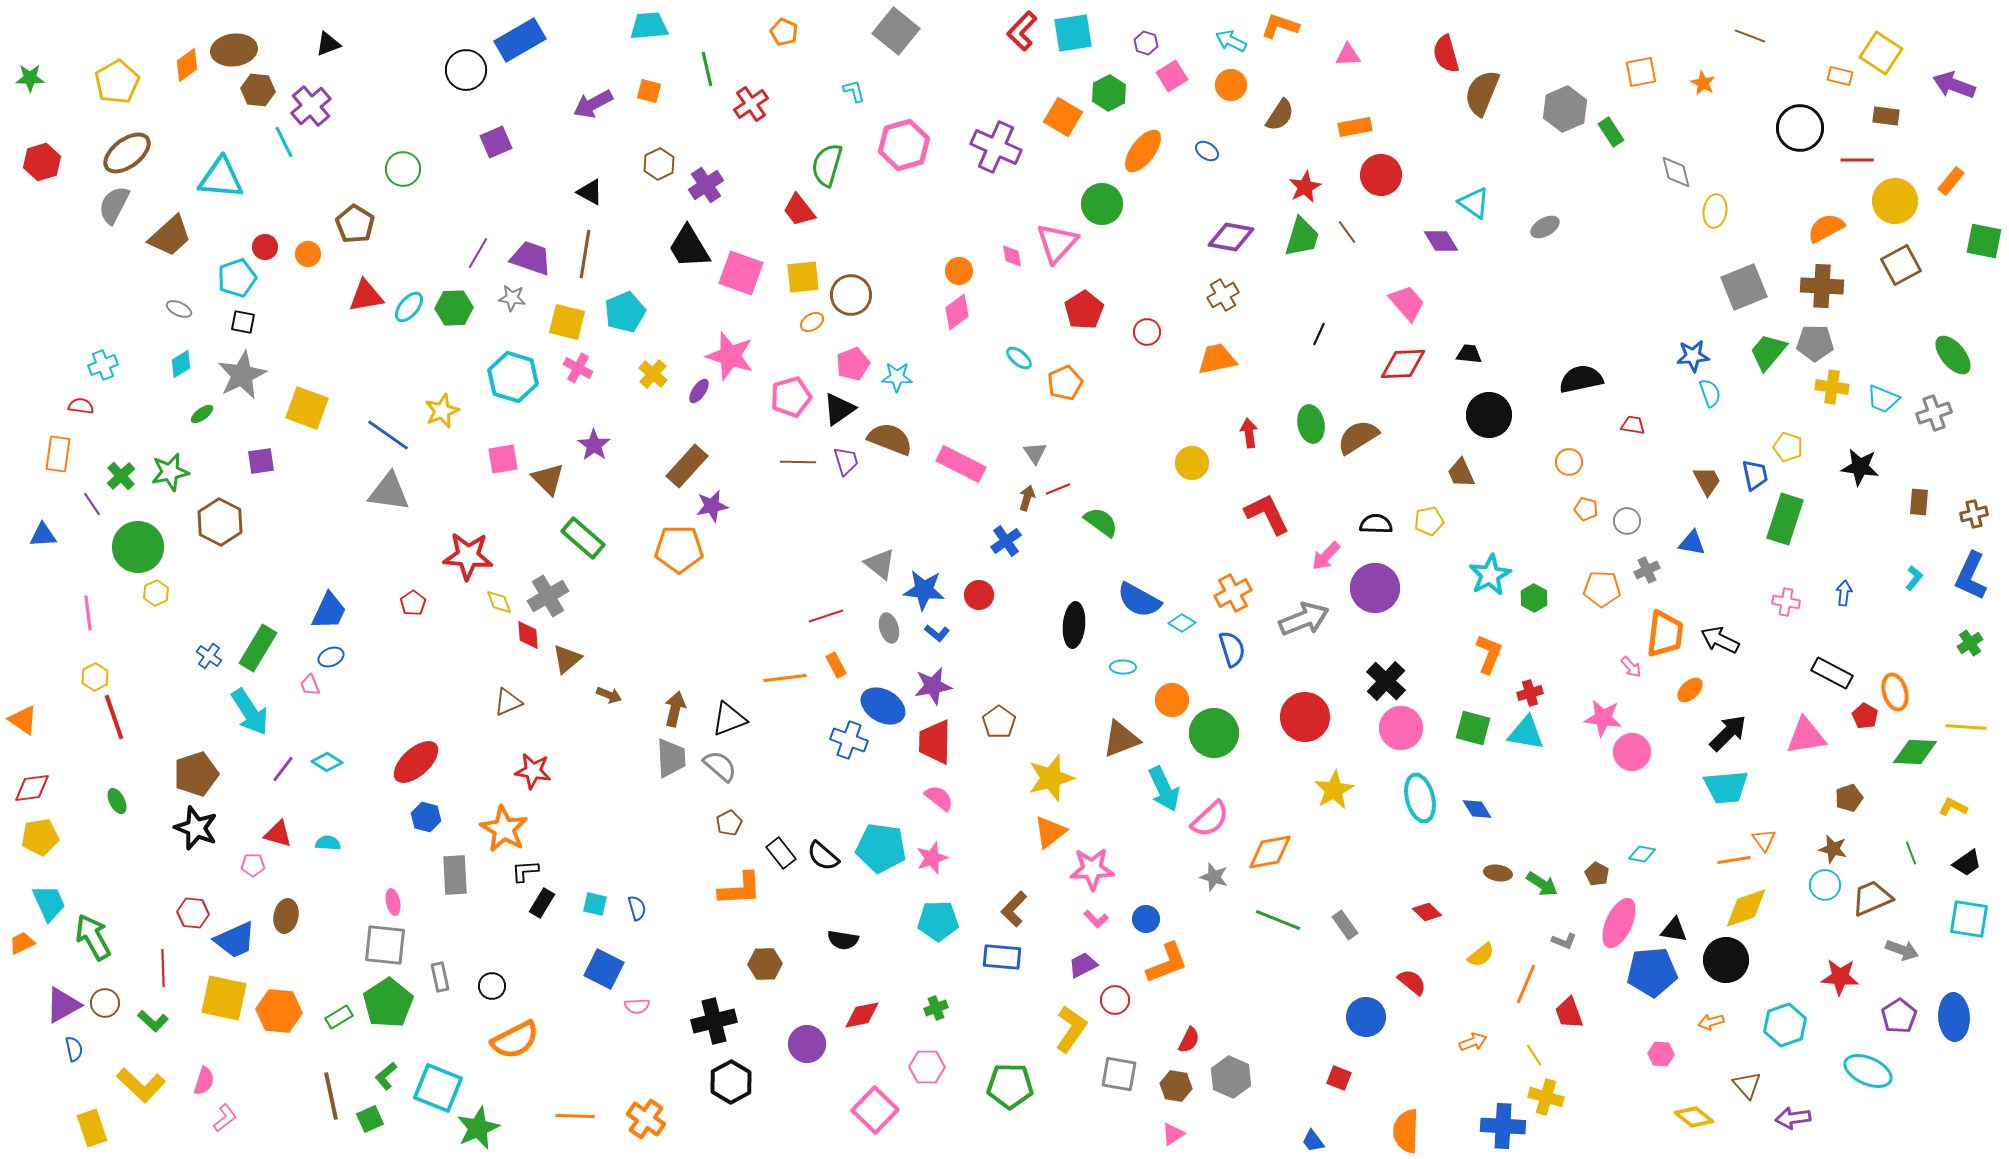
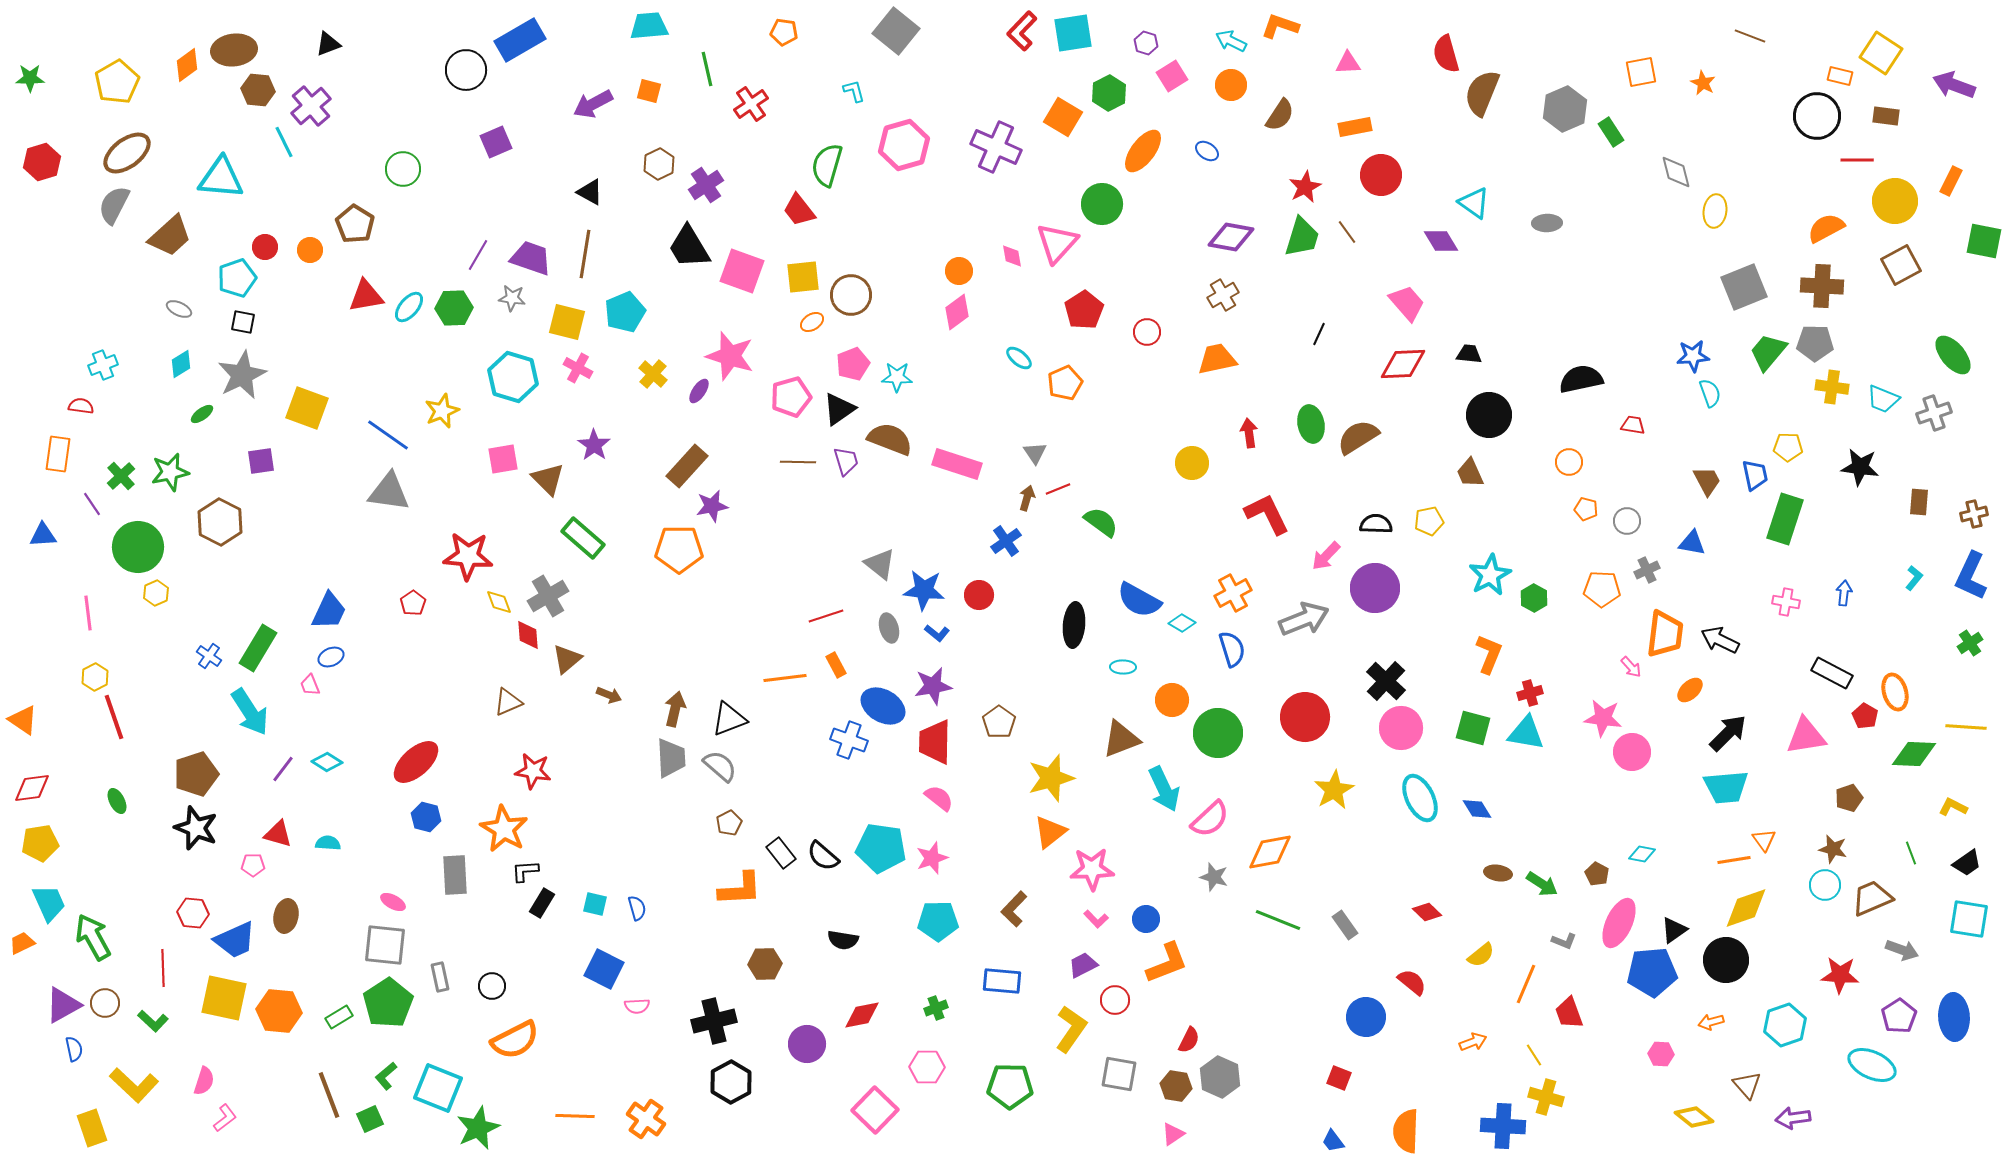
orange pentagon at (784, 32): rotated 16 degrees counterclockwise
pink triangle at (1348, 55): moved 8 px down
black circle at (1800, 128): moved 17 px right, 12 px up
orange rectangle at (1951, 181): rotated 12 degrees counterclockwise
gray ellipse at (1545, 227): moved 2 px right, 4 px up; rotated 28 degrees clockwise
purple line at (478, 253): moved 2 px down
orange circle at (308, 254): moved 2 px right, 4 px up
pink square at (741, 273): moved 1 px right, 2 px up
yellow pentagon at (1788, 447): rotated 16 degrees counterclockwise
pink rectangle at (961, 464): moved 4 px left; rotated 9 degrees counterclockwise
brown trapezoid at (1461, 473): moved 9 px right
green circle at (1214, 733): moved 4 px right
green diamond at (1915, 752): moved 1 px left, 2 px down
cyan ellipse at (1420, 798): rotated 12 degrees counterclockwise
yellow pentagon at (40, 837): moved 6 px down
pink ellipse at (393, 902): rotated 50 degrees counterclockwise
black triangle at (1674, 930): rotated 44 degrees counterclockwise
blue rectangle at (1002, 957): moved 24 px down
red star at (1840, 977): moved 2 px up
cyan ellipse at (1868, 1071): moved 4 px right, 6 px up
gray hexagon at (1231, 1077): moved 11 px left
yellow L-shape at (141, 1085): moved 7 px left
brown line at (331, 1096): moved 2 px left, 1 px up; rotated 9 degrees counterclockwise
blue trapezoid at (1313, 1141): moved 20 px right
